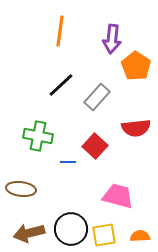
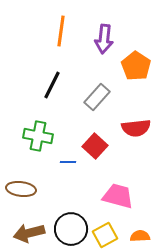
orange line: moved 1 px right
purple arrow: moved 8 px left
black line: moved 9 px left; rotated 20 degrees counterclockwise
yellow square: moved 1 px right; rotated 20 degrees counterclockwise
